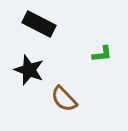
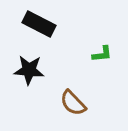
black star: rotated 16 degrees counterclockwise
brown semicircle: moved 9 px right, 4 px down
